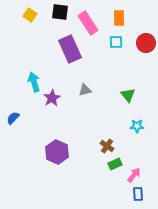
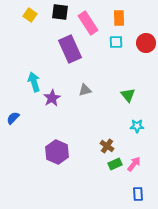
pink arrow: moved 11 px up
